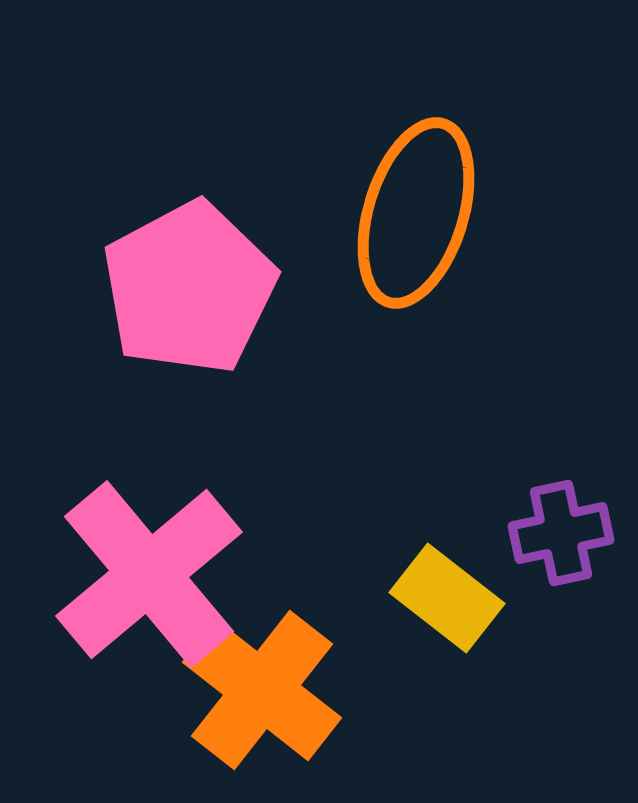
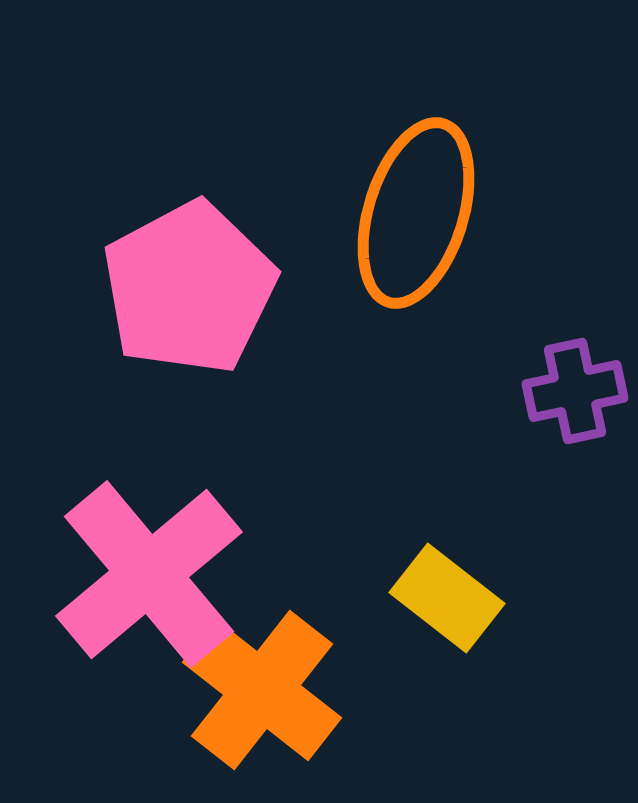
purple cross: moved 14 px right, 142 px up
